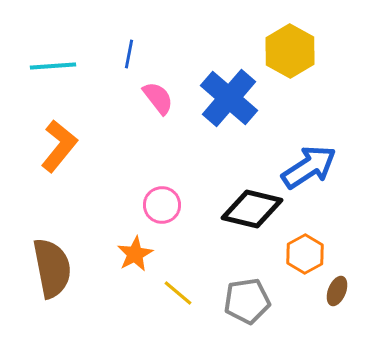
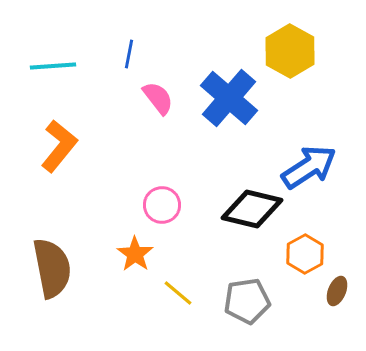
orange star: rotated 9 degrees counterclockwise
